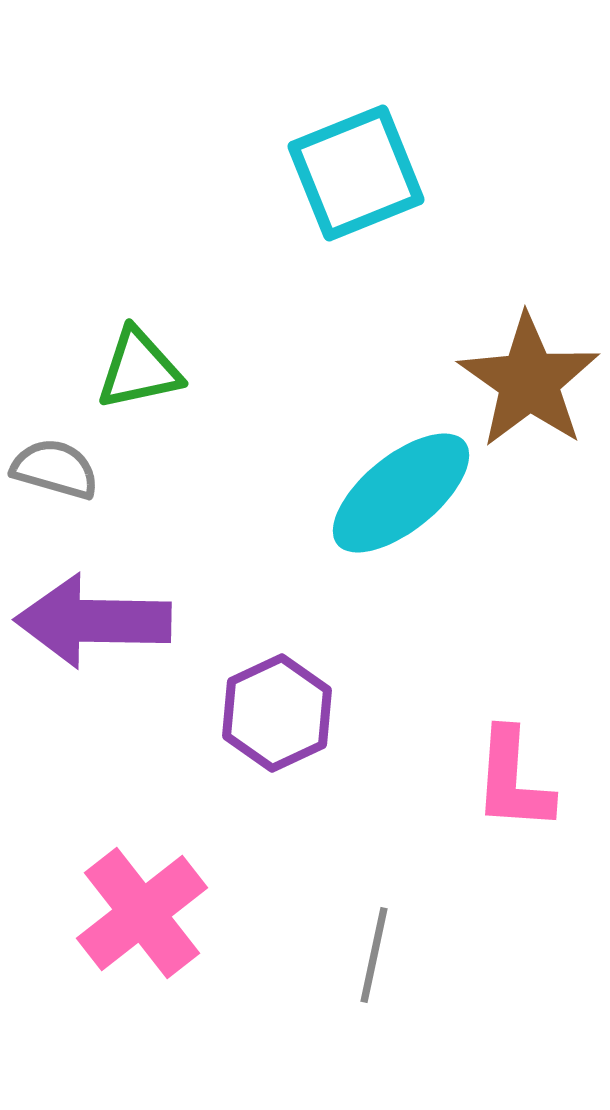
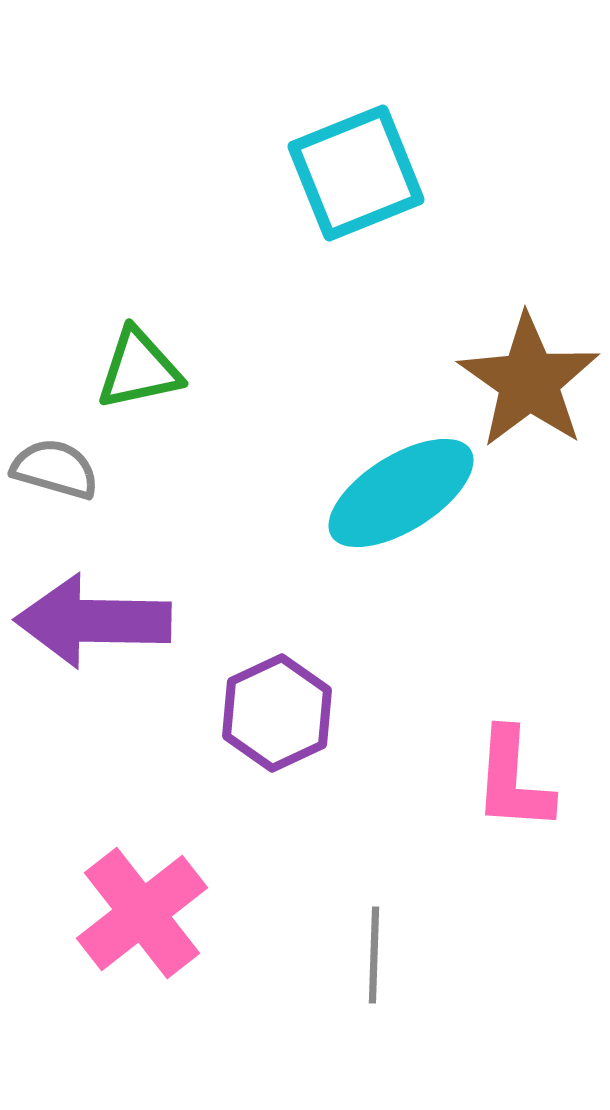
cyan ellipse: rotated 7 degrees clockwise
gray line: rotated 10 degrees counterclockwise
